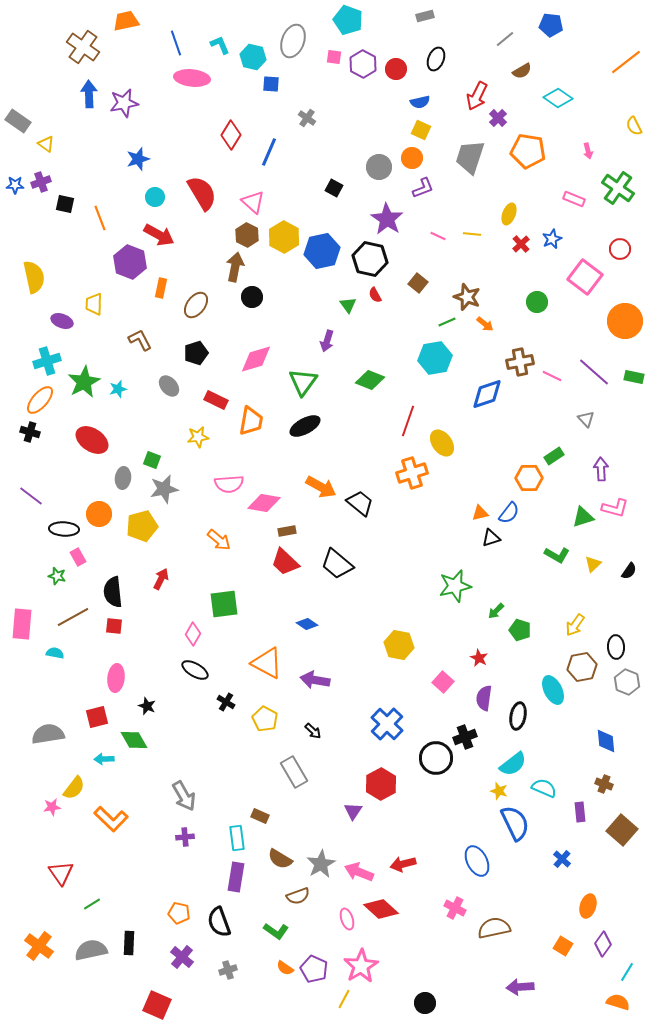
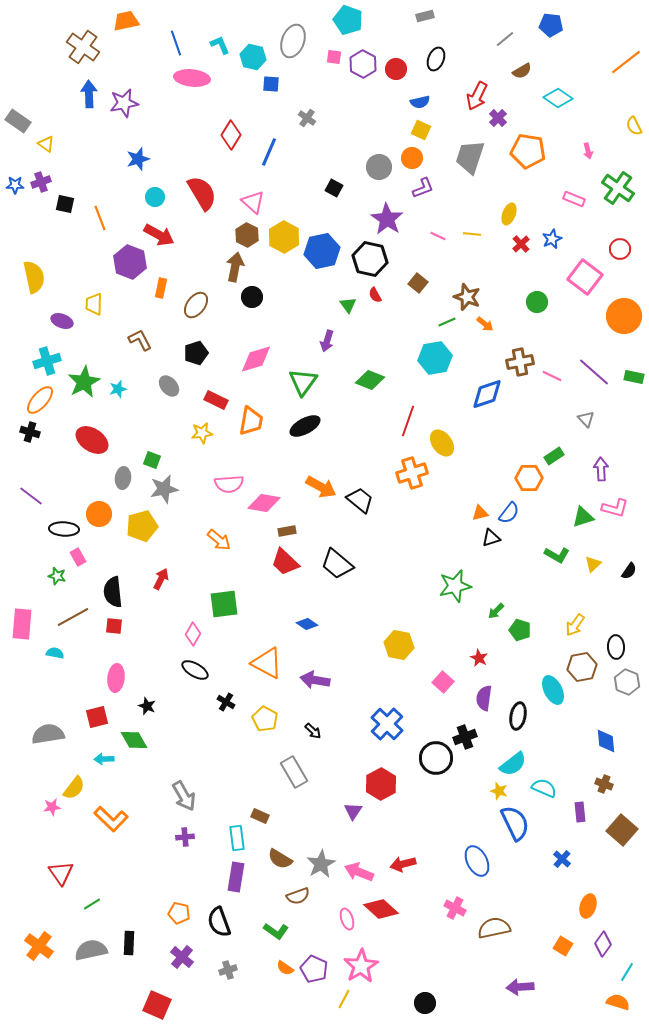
orange circle at (625, 321): moved 1 px left, 5 px up
yellow star at (198, 437): moved 4 px right, 4 px up
black trapezoid at (360, 503): moved 3 px up
